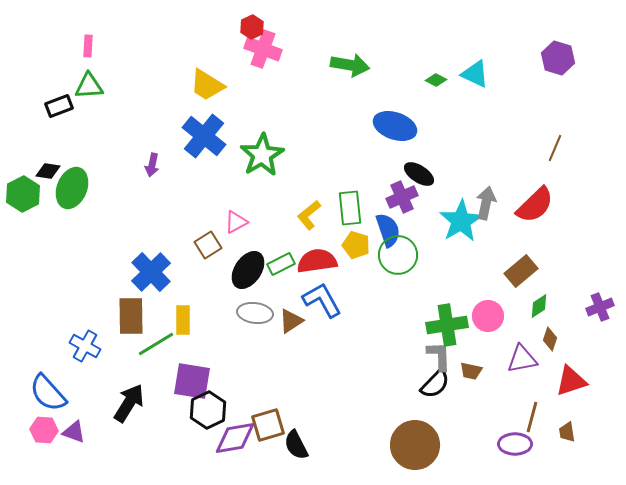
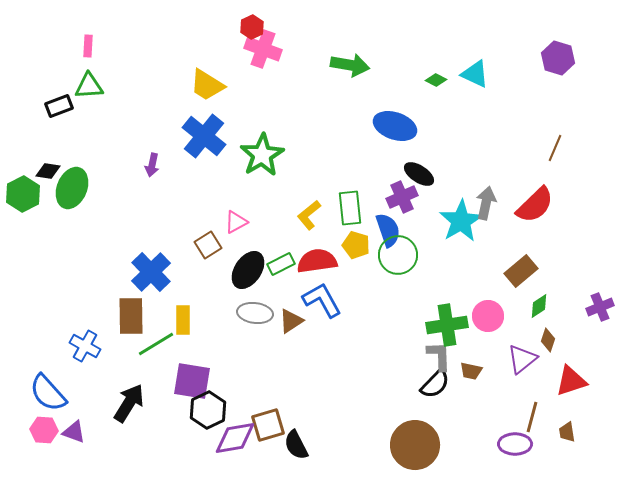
brown diamond at (550, 339): moved 2 px left, 1 px down
purple triangle at (522, 359): rotated 28 degrees counterclockwise
